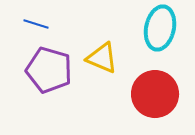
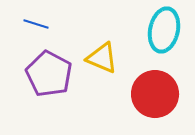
cyan ellipse: moved 4 px right, 2 px down
purple pentagon: moved 4 px down; rotated 12 degrees clockwise
